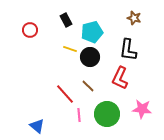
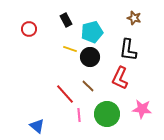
red circle: moved 1 px left, 1 px up
